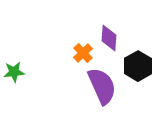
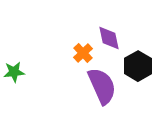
purple diamond: rotated 16 degrees counterclockwise
